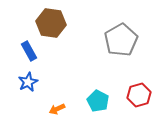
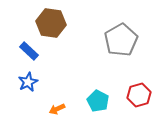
blue rectangle: rotated 18 degrees counterclockwise
